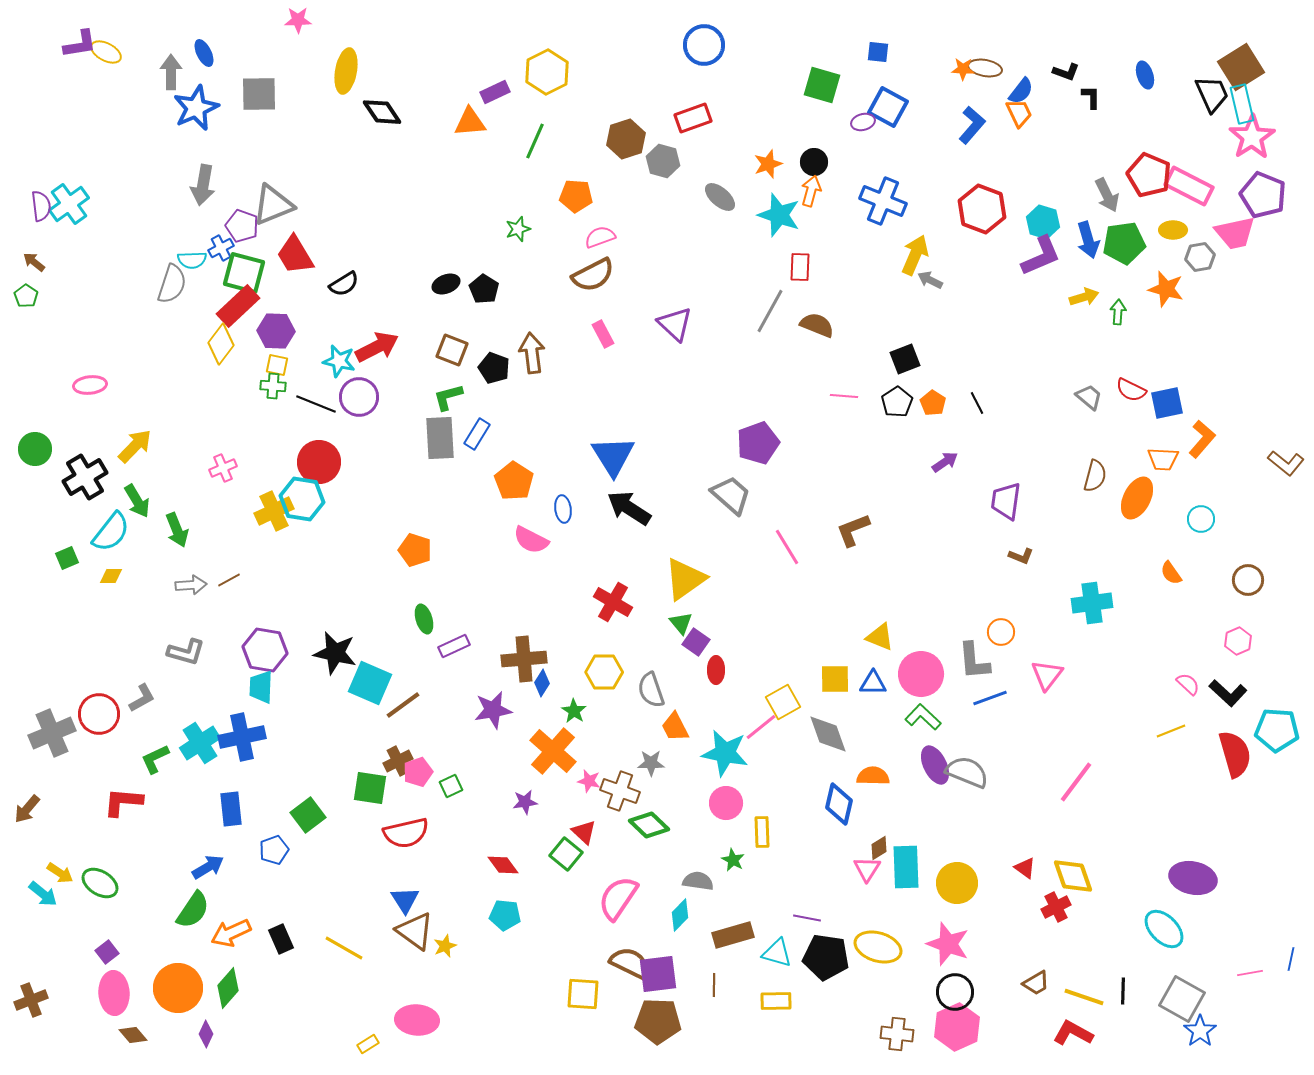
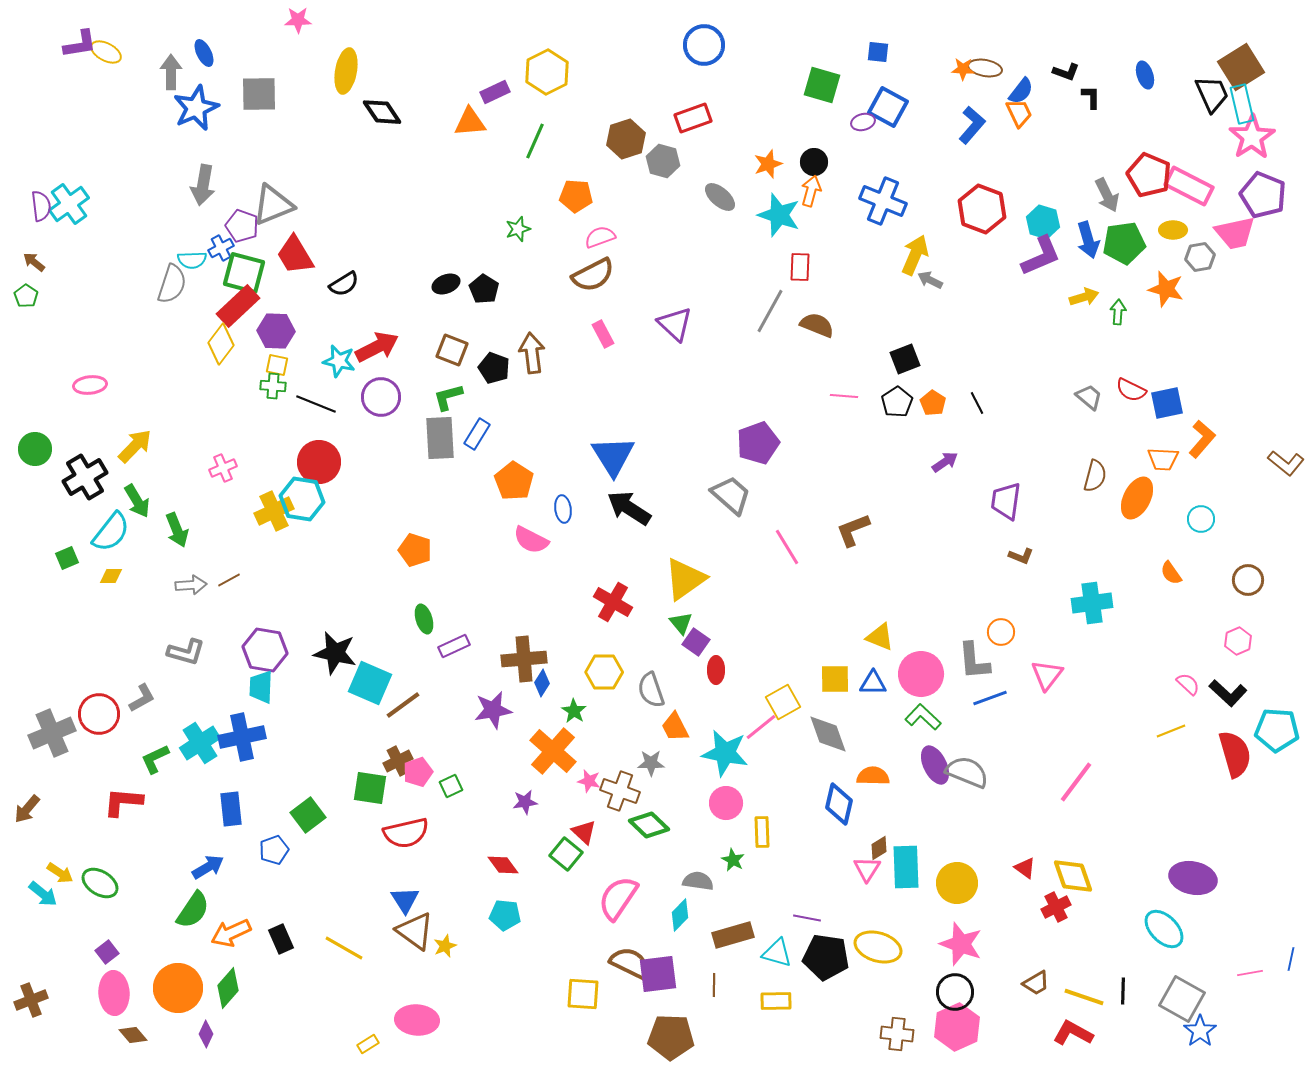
purple circle at (359, 397): moved 22 px right
pink star at (948, 944): moved 13 px right
brown pentagon at (658, 1021): moved 13 px right, 16 px down
